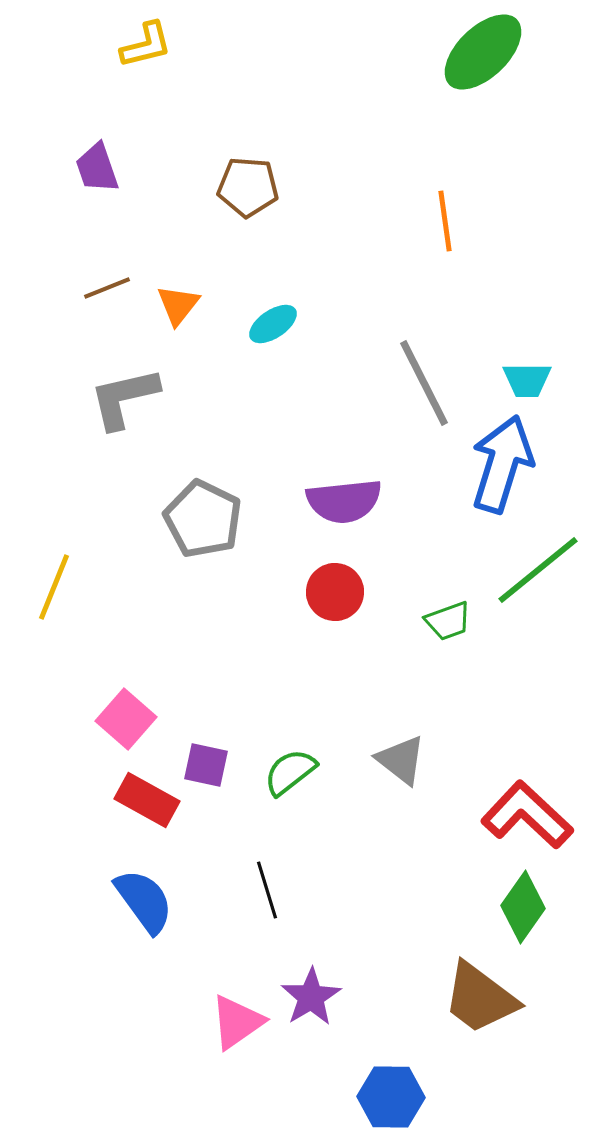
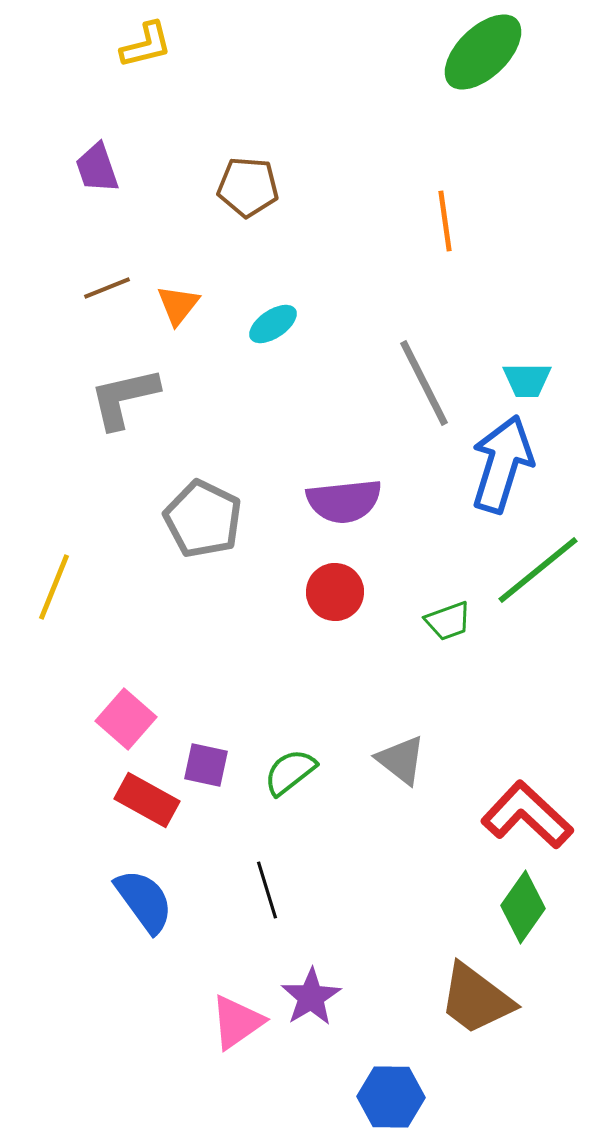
brown trapezoid: moved 4 px left, 1 px down
